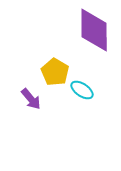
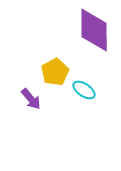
yellow pentagon: rotated 12 degrees clockwise
cyan ellipse: moved 2 px right
